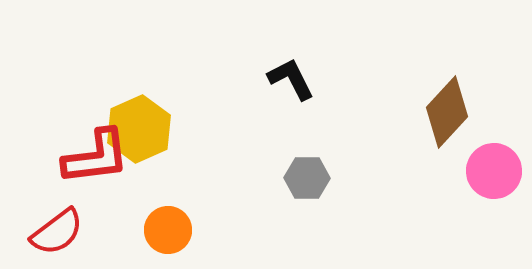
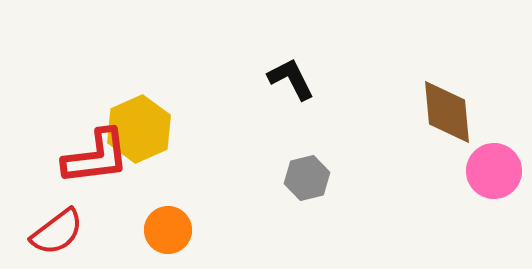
brown diamond: rotated 48 degrees counterclockwise
gray hexagon: rotated 15 degrees counterclockwise
